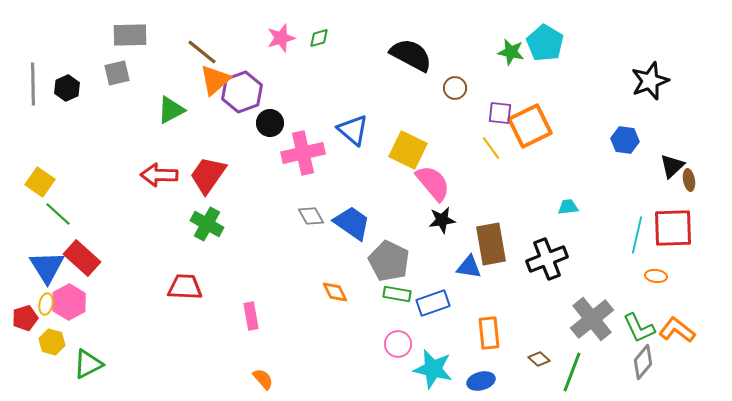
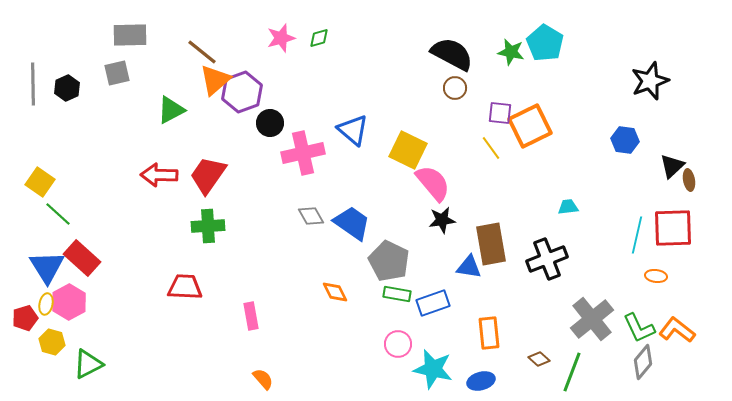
black semicircle at (411, 55): moved 41 px right, 1 px up
green cross at (207, 224): moved 1 px right, 2 px down; rotated 32 degrees counterclockwise
